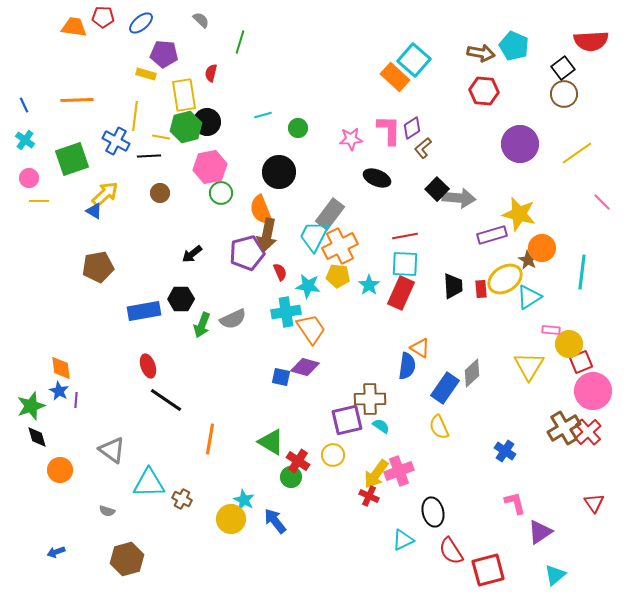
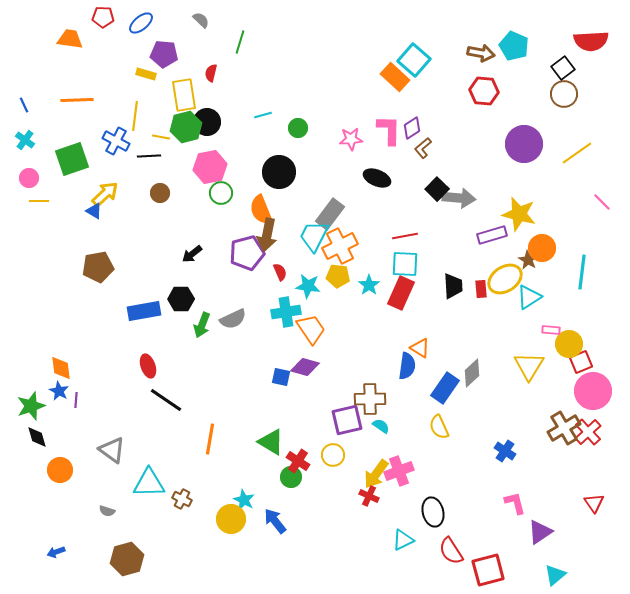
orange trapezoid at (74, 27): moved 4 px left, 12 px down
purple circle at (520, 144): moved 4 px right
